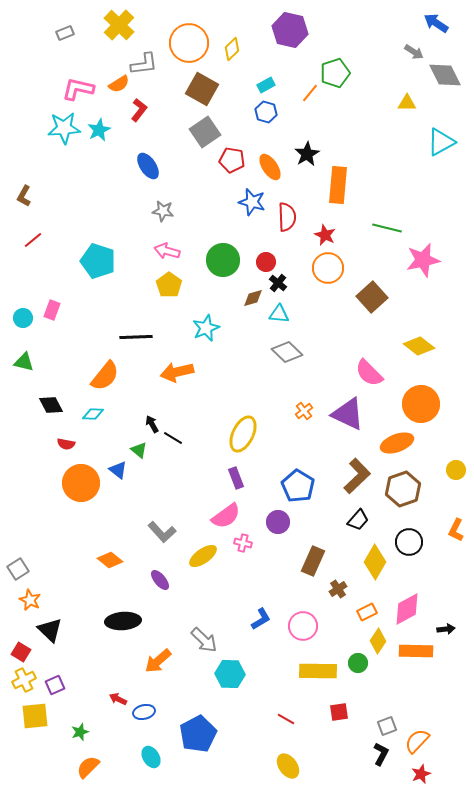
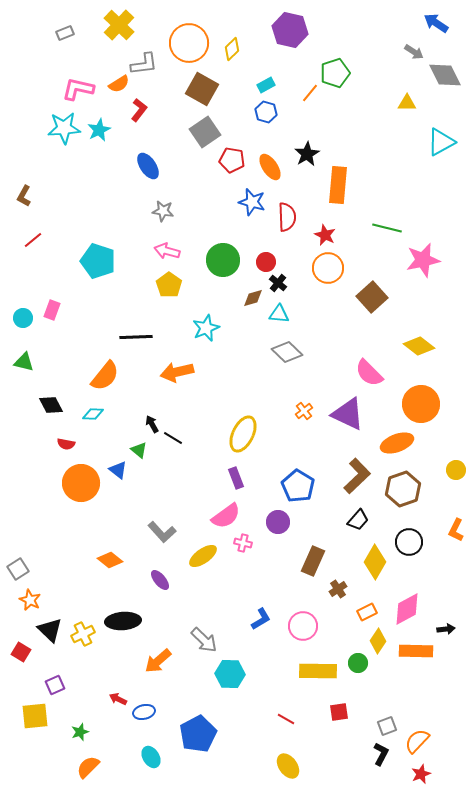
yellow cross at (24, 680): moved 59 px right, 46 px up
